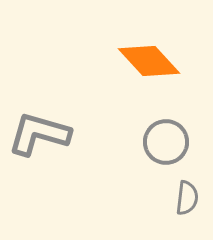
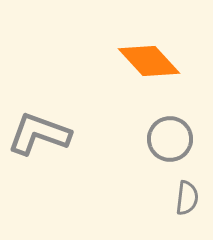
gray L-shape: rotated 4 degrees clockwise
gray circle: moved 4 px right, 3 px up
